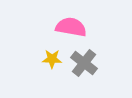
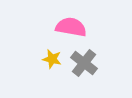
yellow star: rotated 12 degrees clockwise
